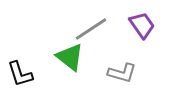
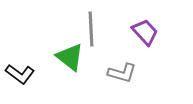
purple trapezoid: moved 3 px right, 7 px down; rotated 8 degrees counterclockwise
gray line: rotated 60 degrees counterclockwise
black L-shape: rotated 36 degrees counterclockwise
